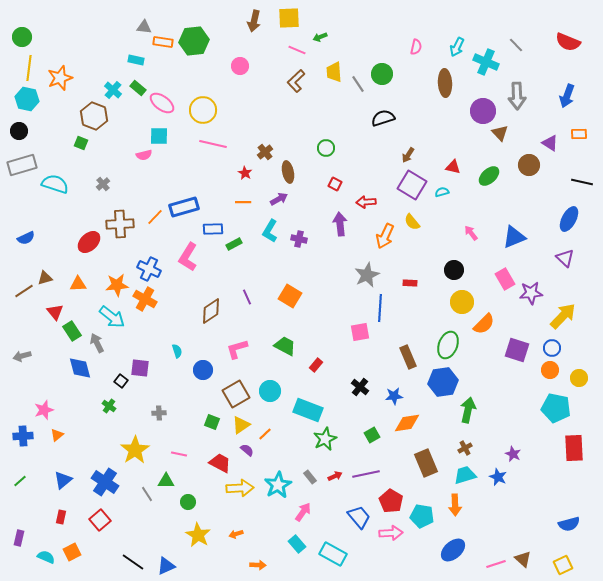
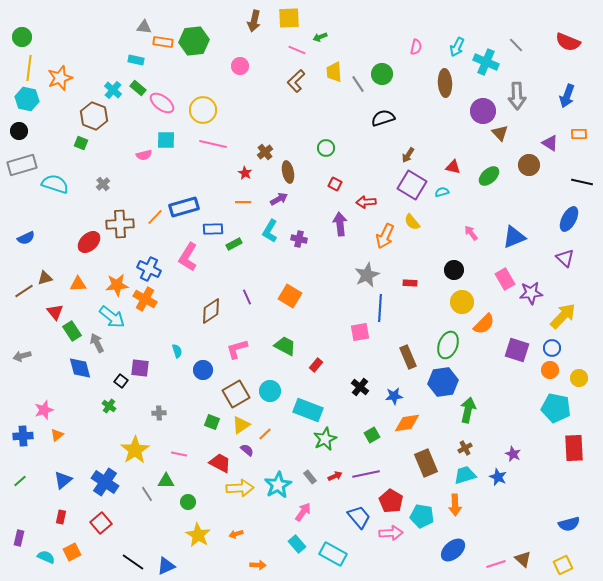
cyan square at (159, 136): moved 7 px right, 4 px down
red square at (100, 520): moved 1 px right, 3 px down
